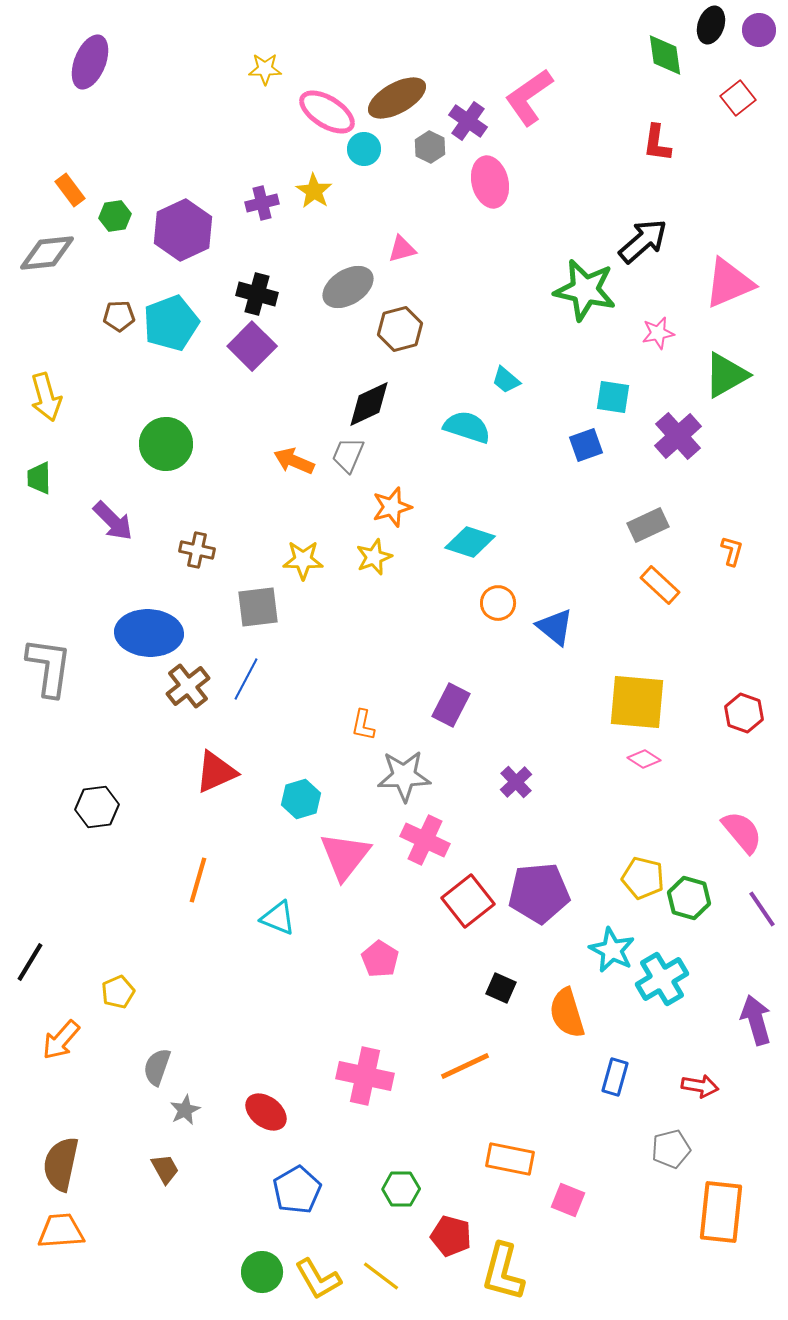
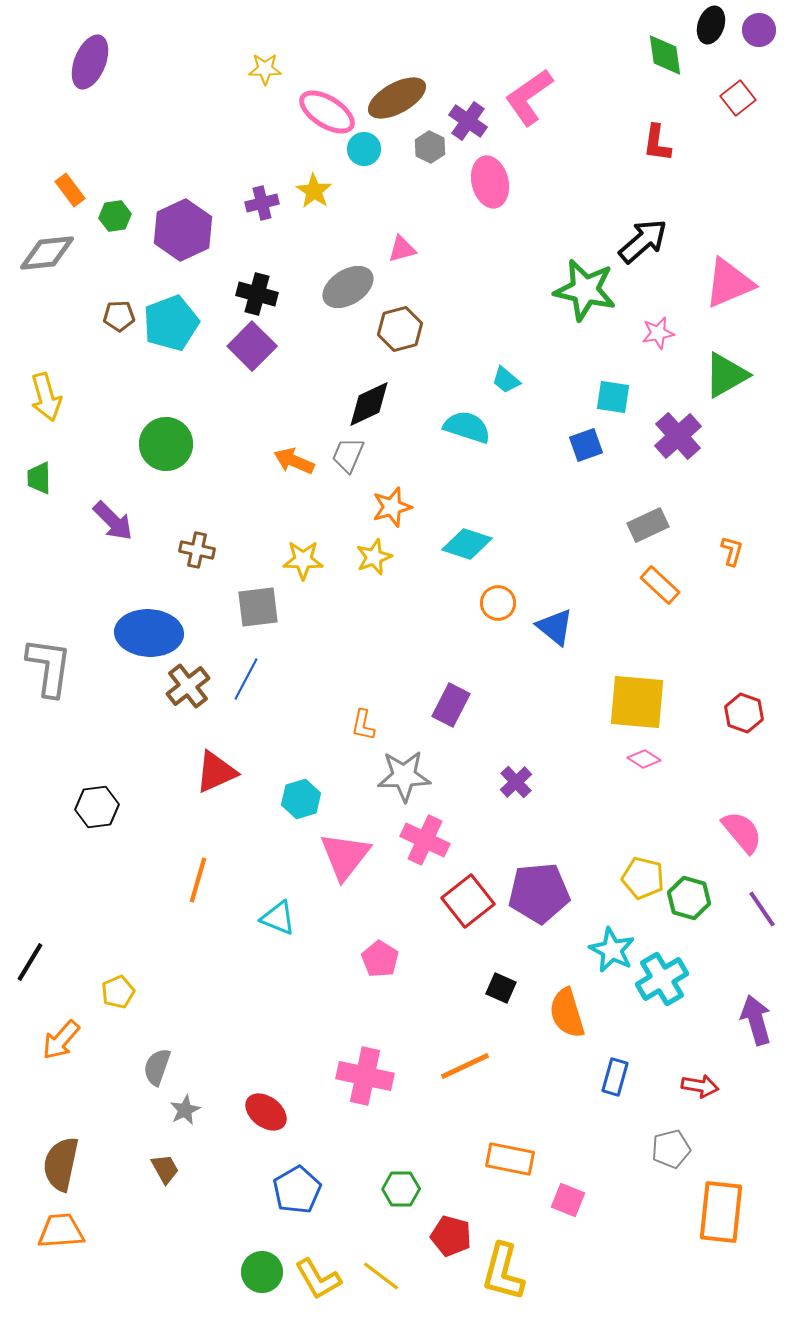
cyan diamond at (470, 542): moved 3 px left, 2 px down
